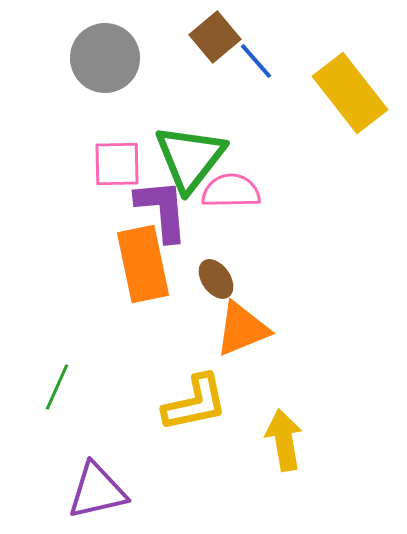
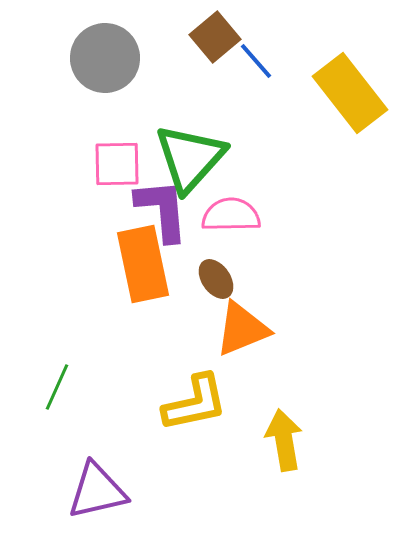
green triangle: rotated 4 degrees clockwise
pink semicircle: moved 24 px down
